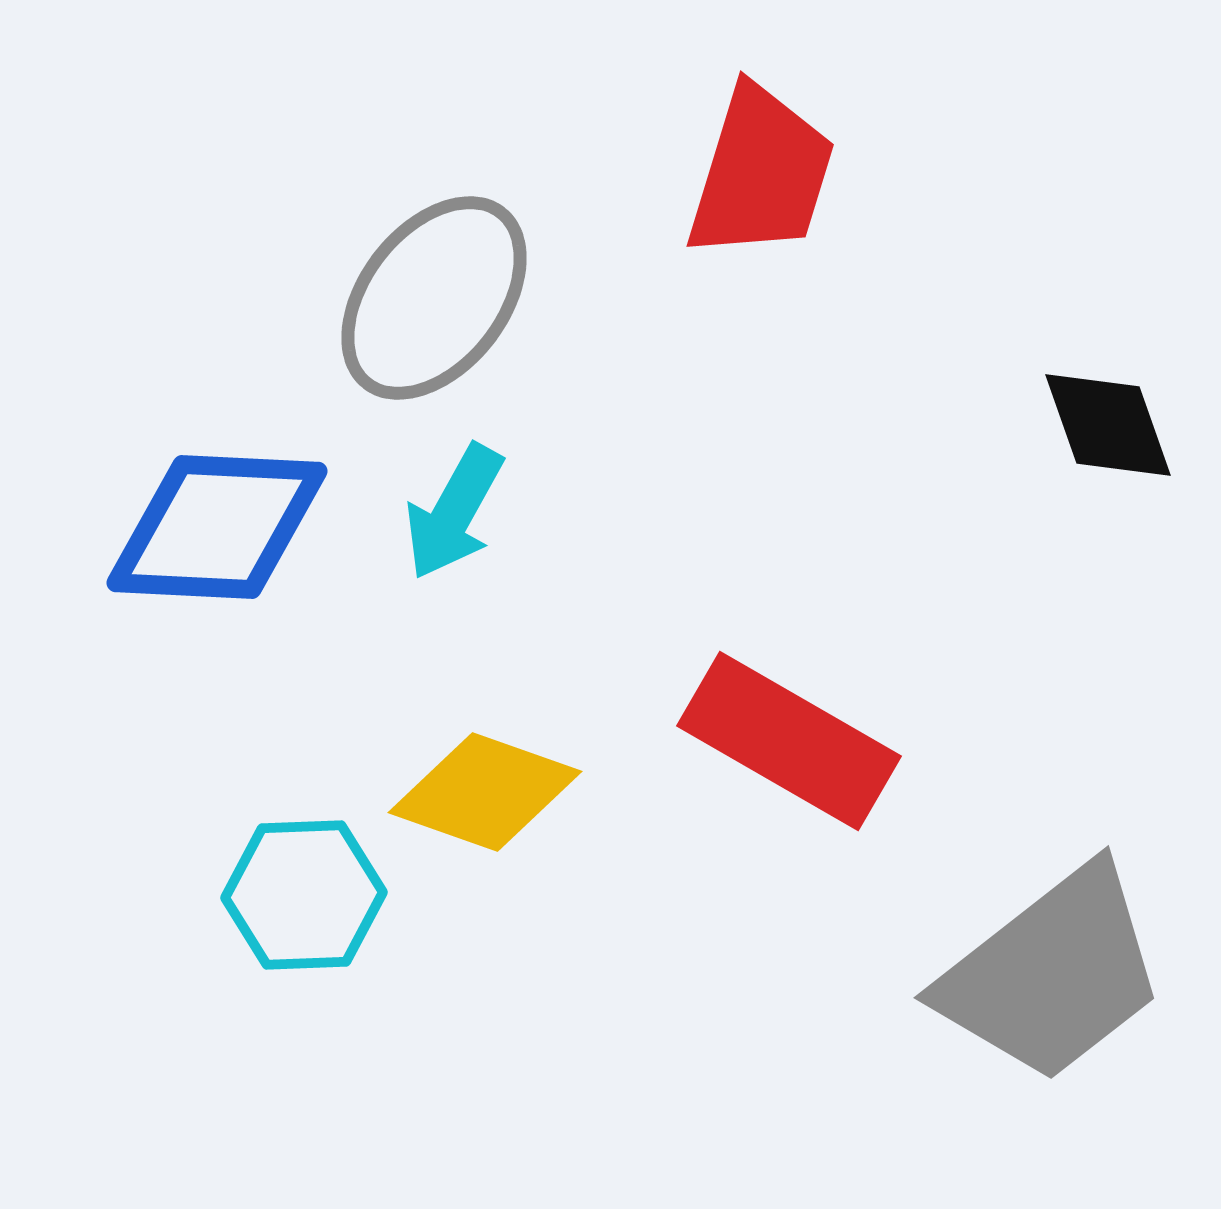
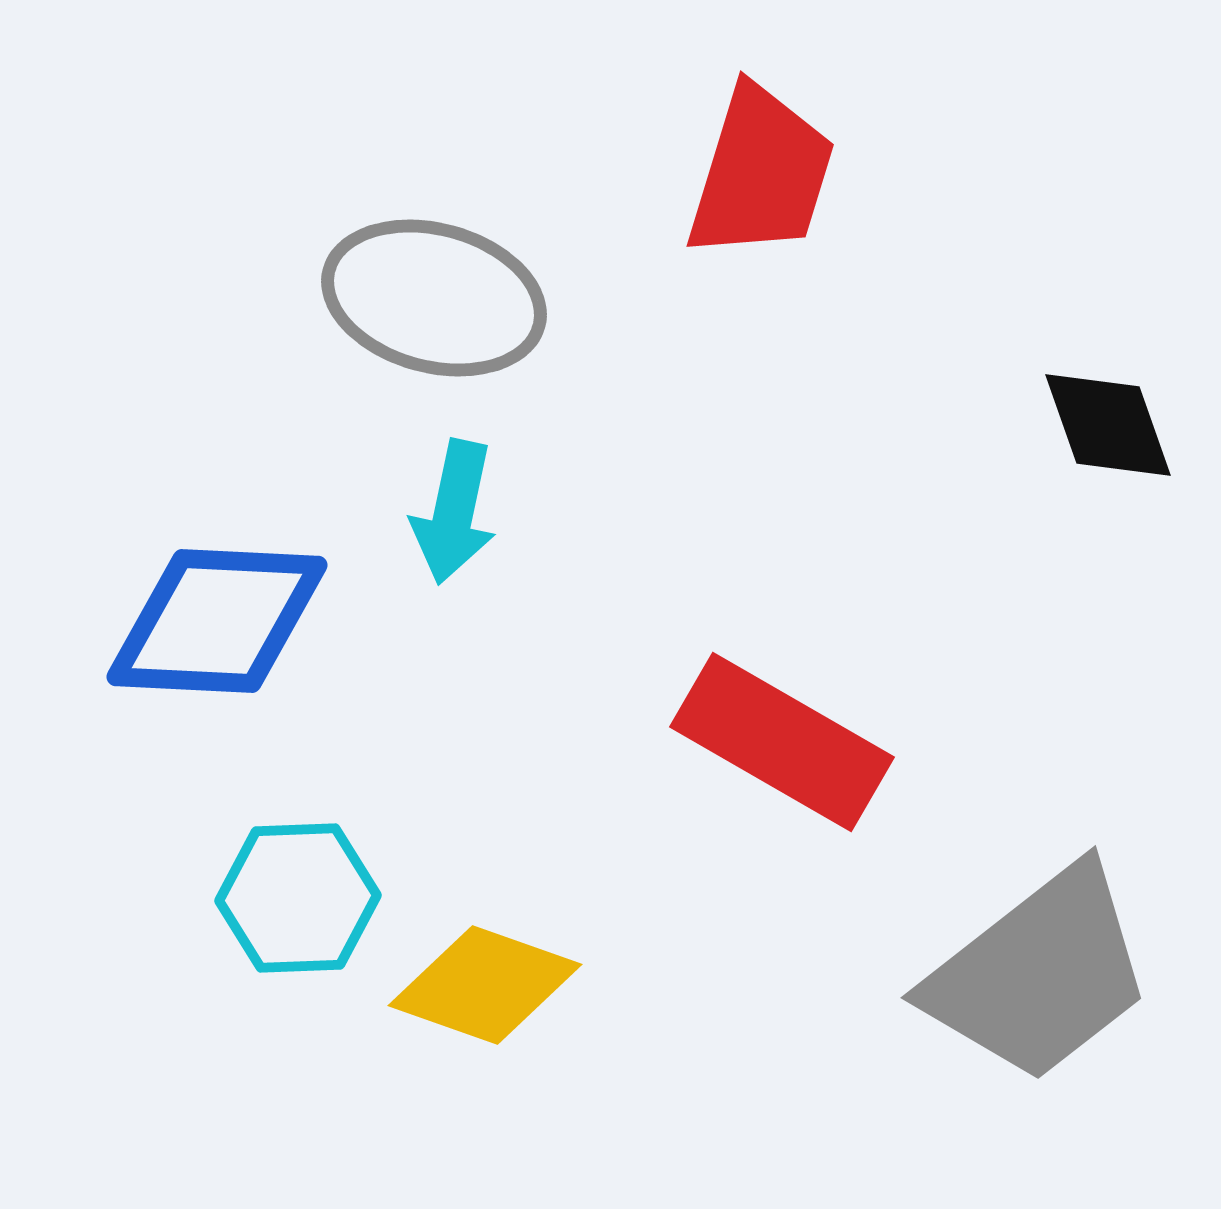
gray ellipse: rotated 67 degrees clockwise
cyan arrow: rotated 17 degrees counterclockwise
blue diamond: moved 94 px down
red rectangle: moved 7 px left, 1 px down
yellow diamond: moved 193 px down
cyan hexagon: moved 6 px left, 3 px down
gray trapezoid: moved 13 px left
